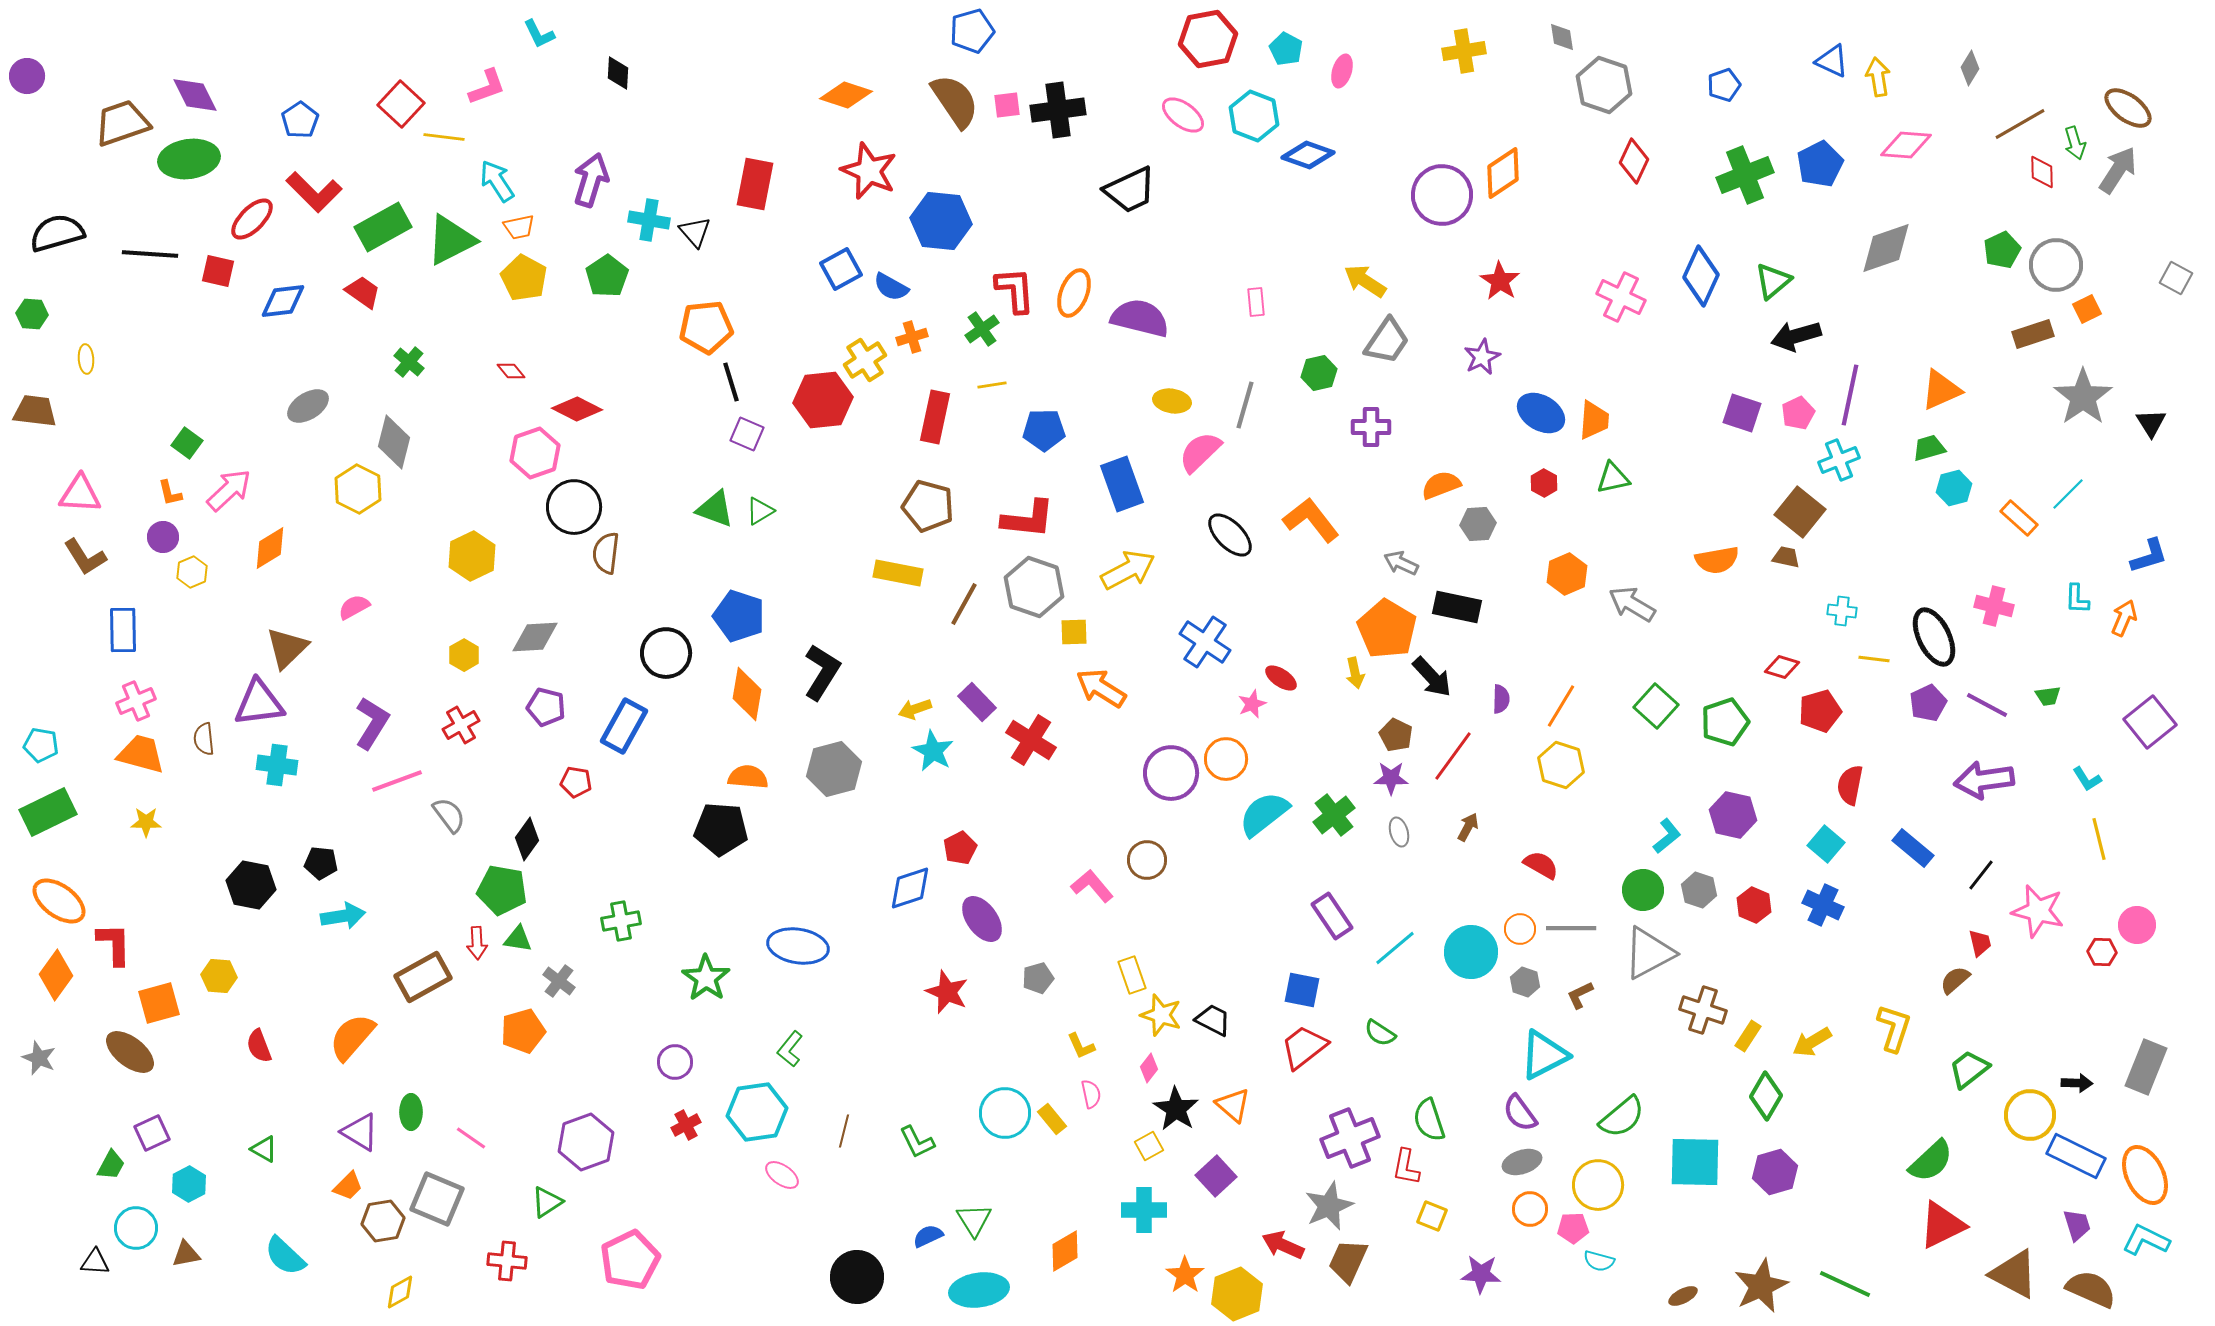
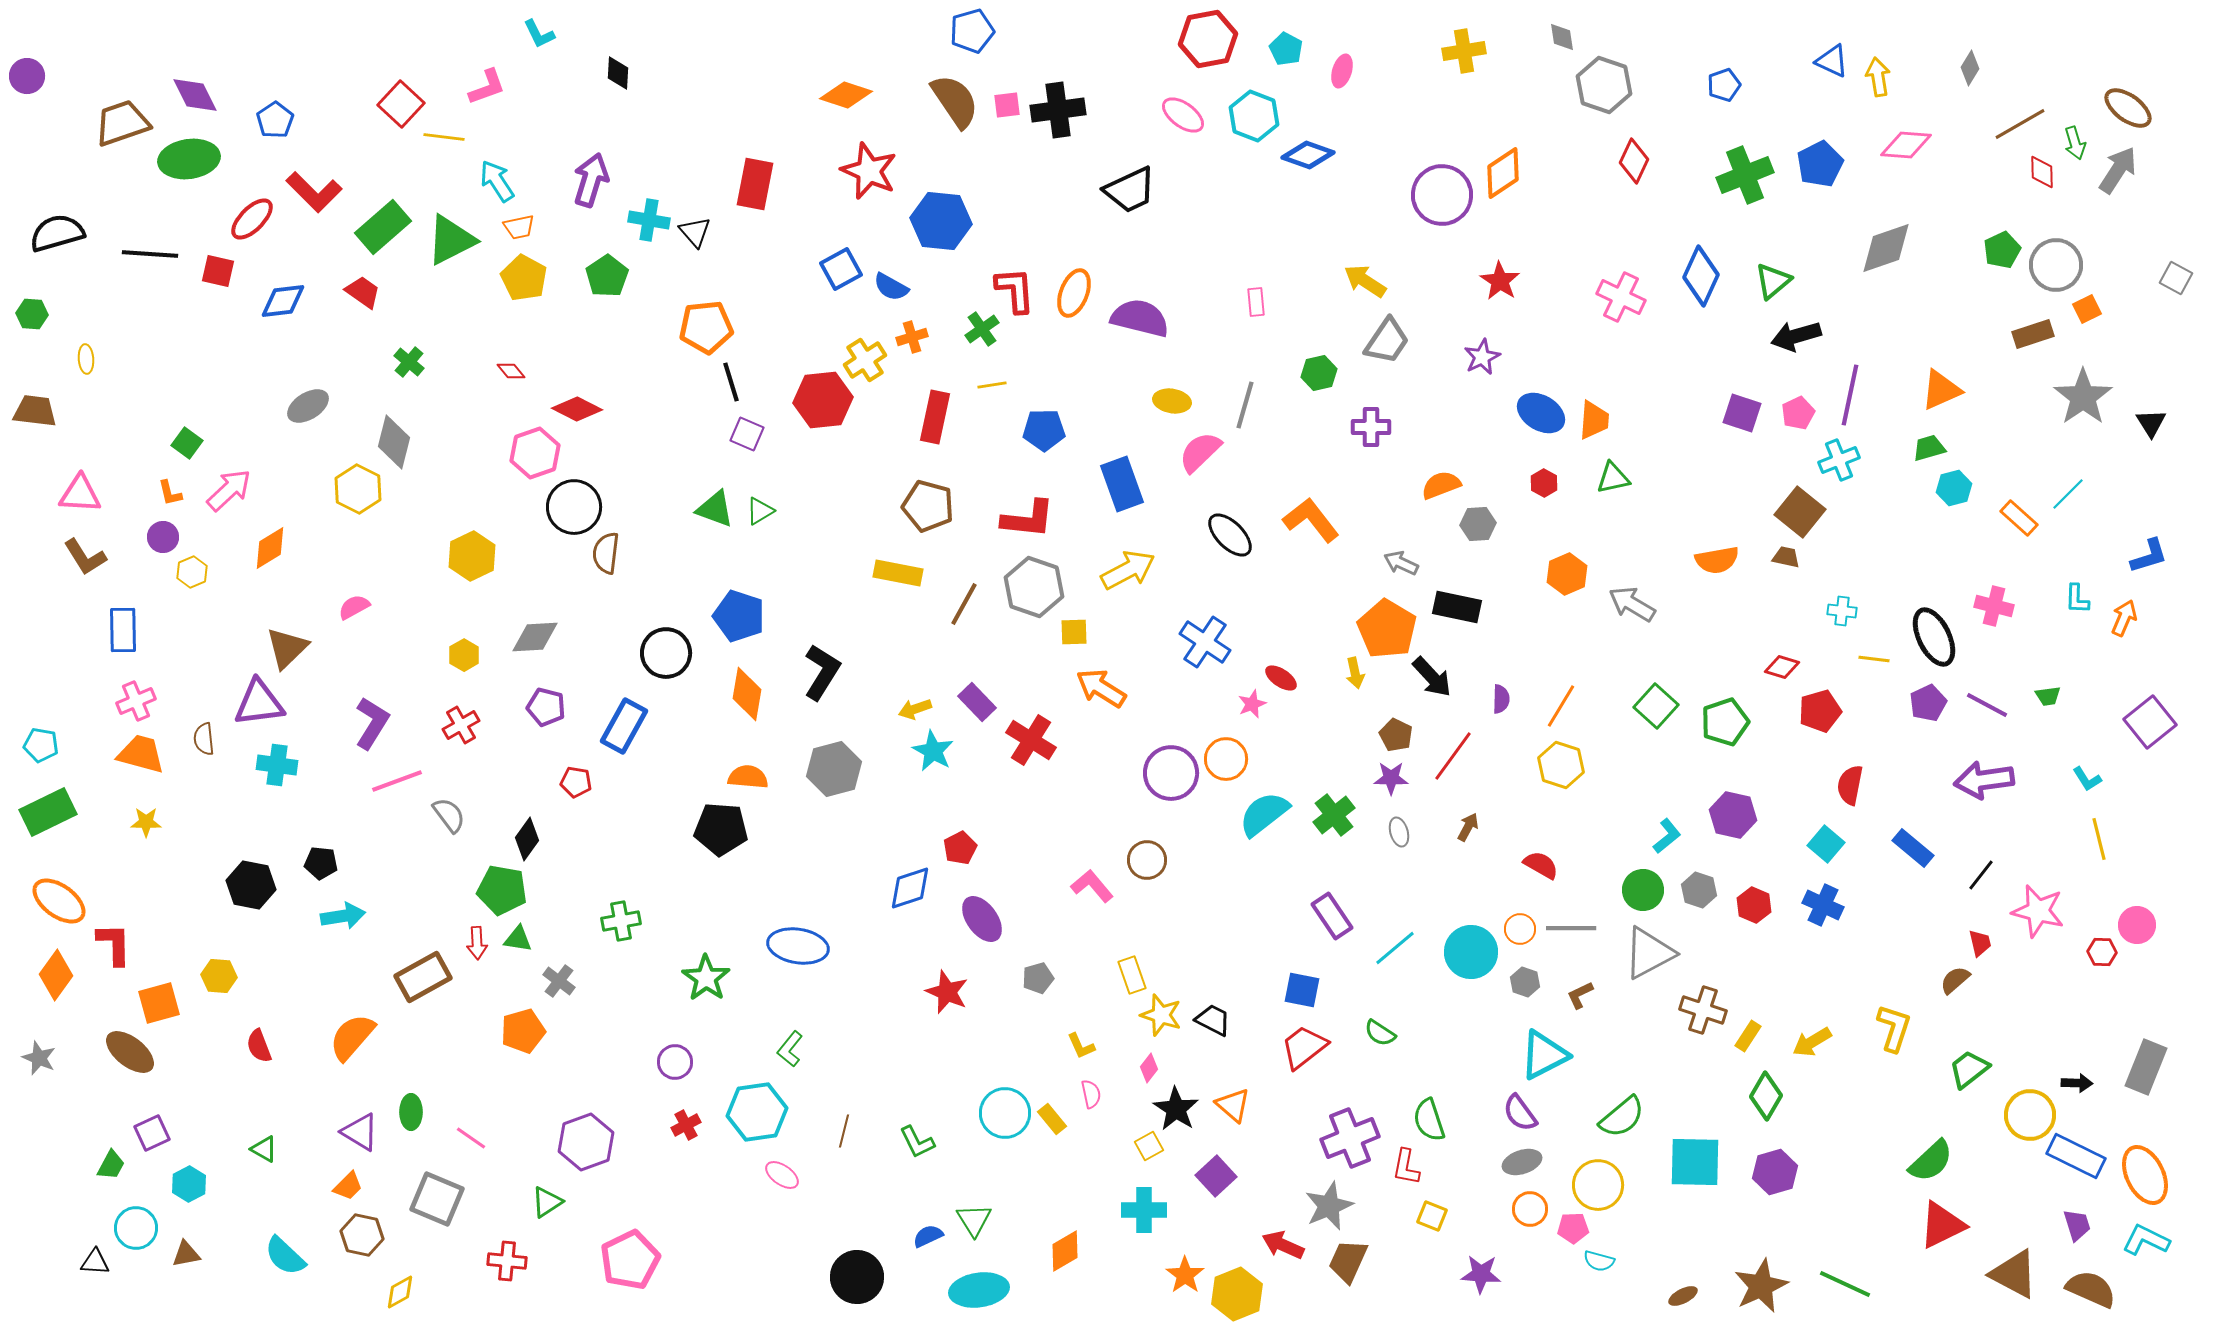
blue pentagon at (300, 120): moved 25 px left
green rectangle at (383, 227): rotated 12 degrees counterclockwise
brown hexagon at (383, 1221): moved 21 px left, 14 px down; rotated 21 degrees clockwise
